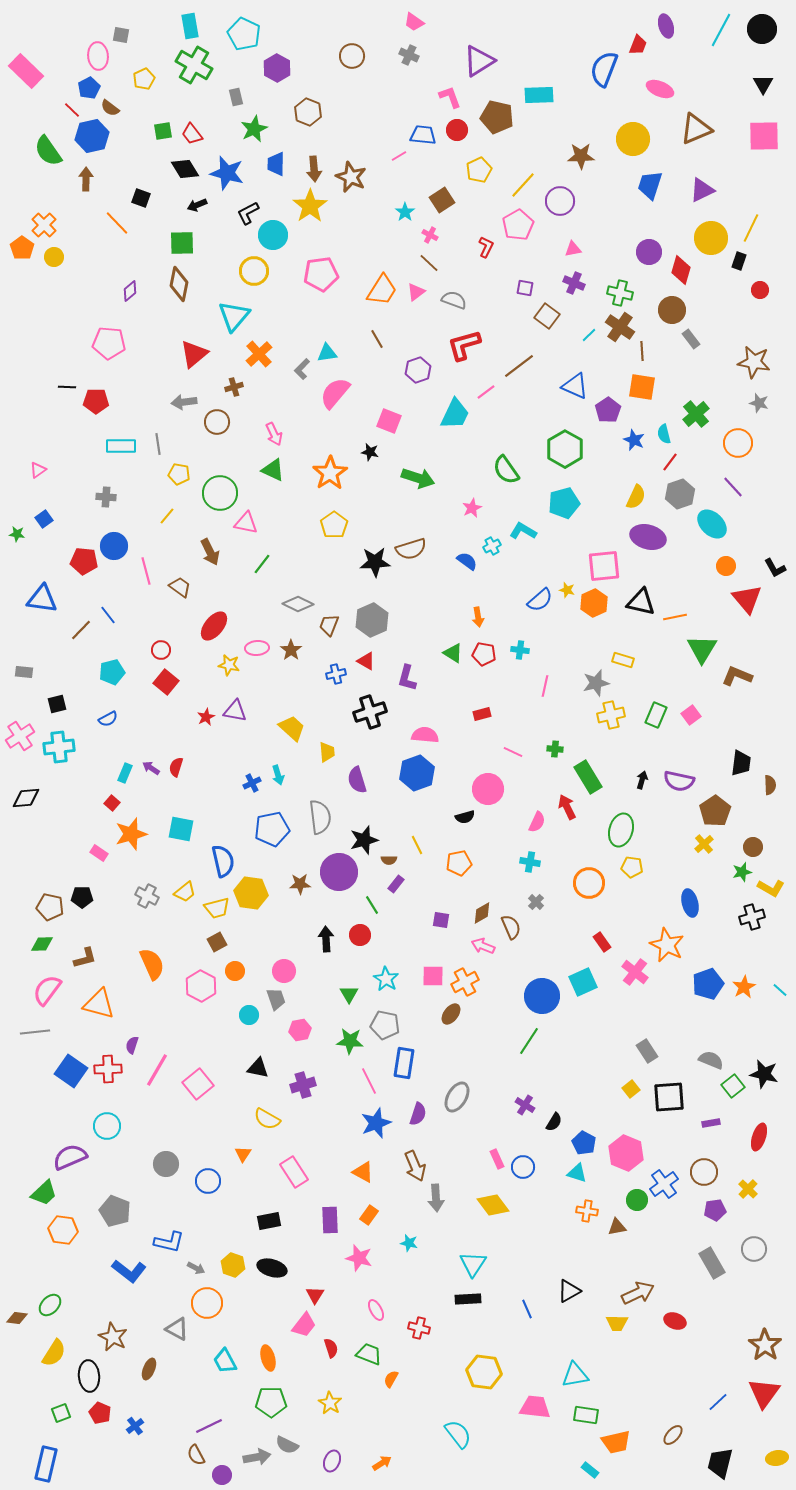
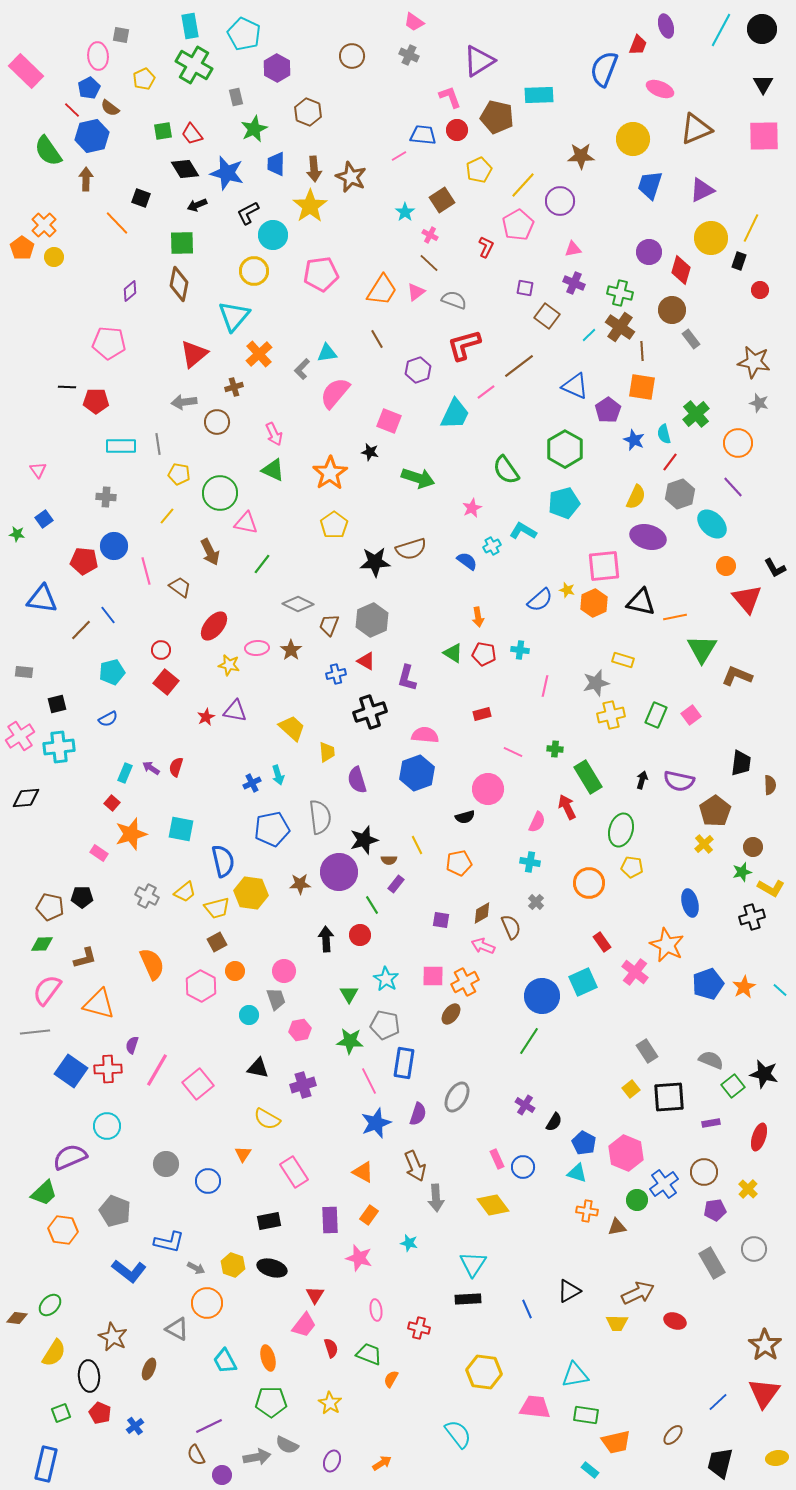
pink triangle at (38, 470): rotated 30 degrees counterclockwise
pink ellipse at (376, 1310): rotated 20 degrees clockwise
